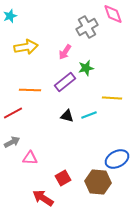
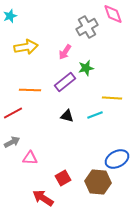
cyan line: moved 6 px right
